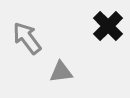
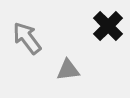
gray triangle: moved 7 px right, 2 px up
